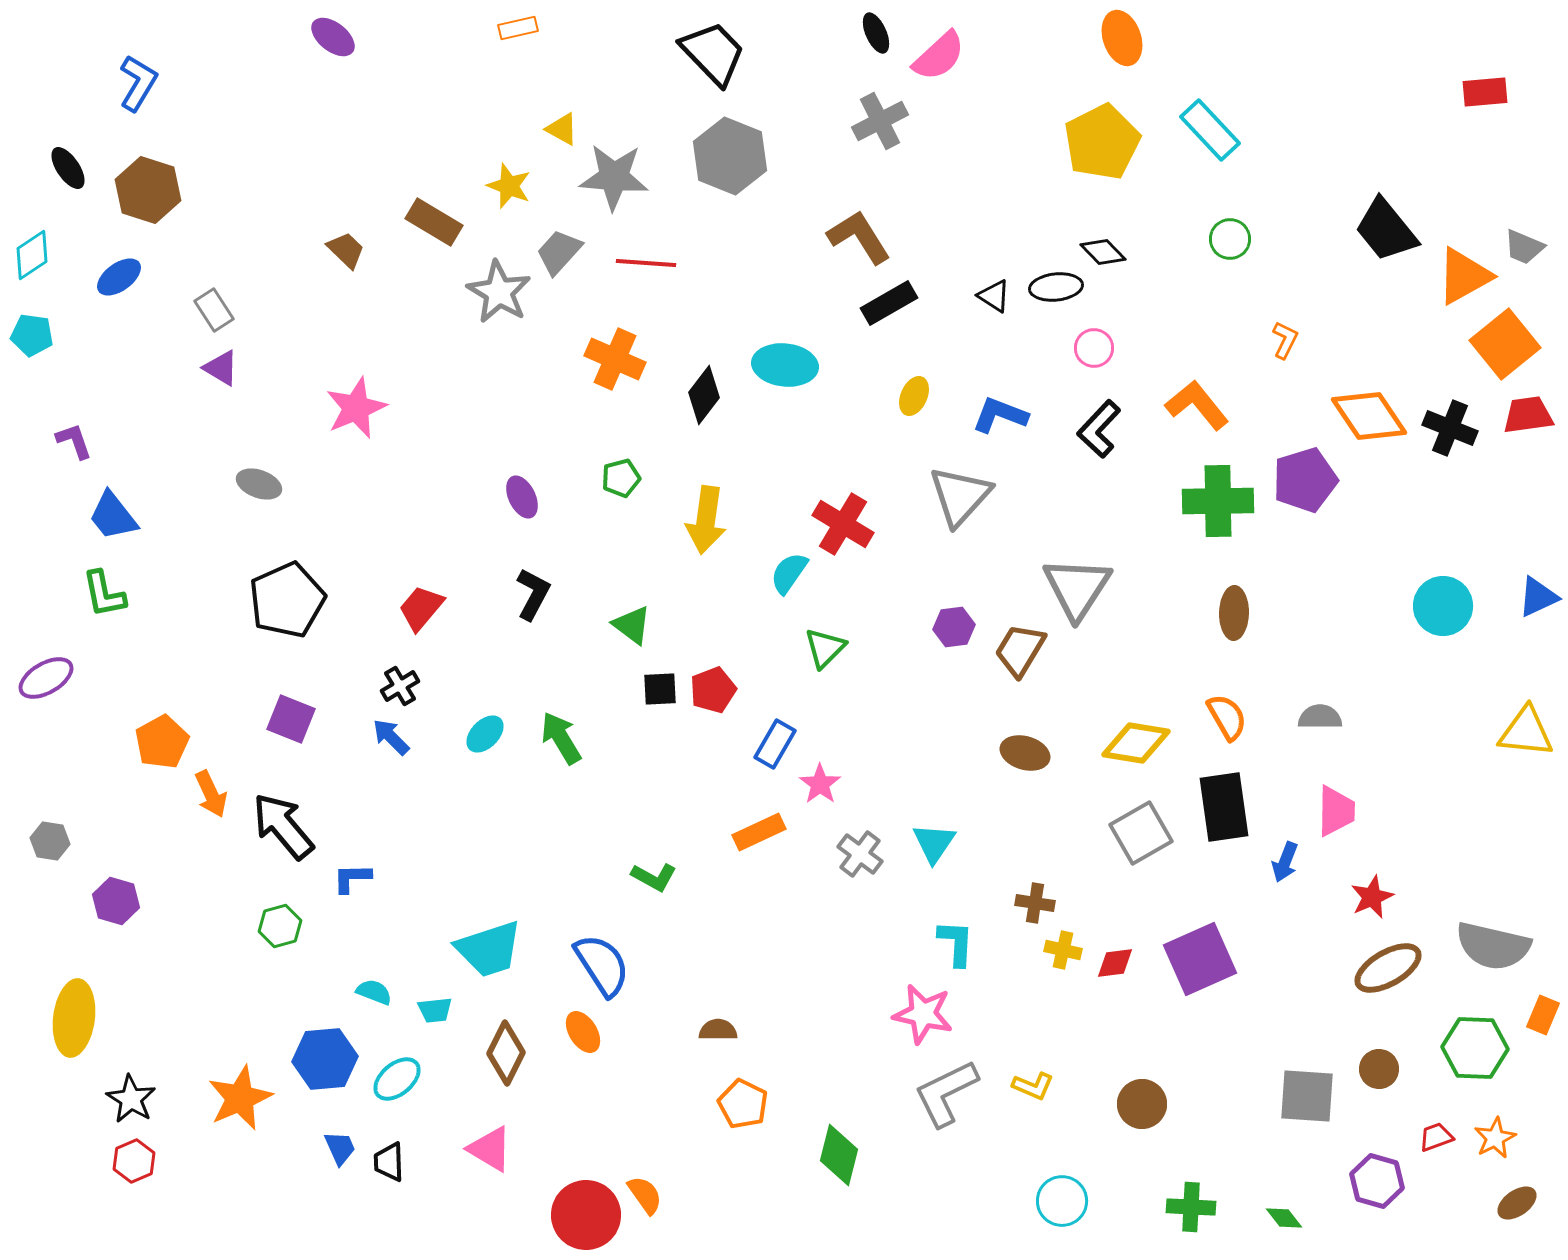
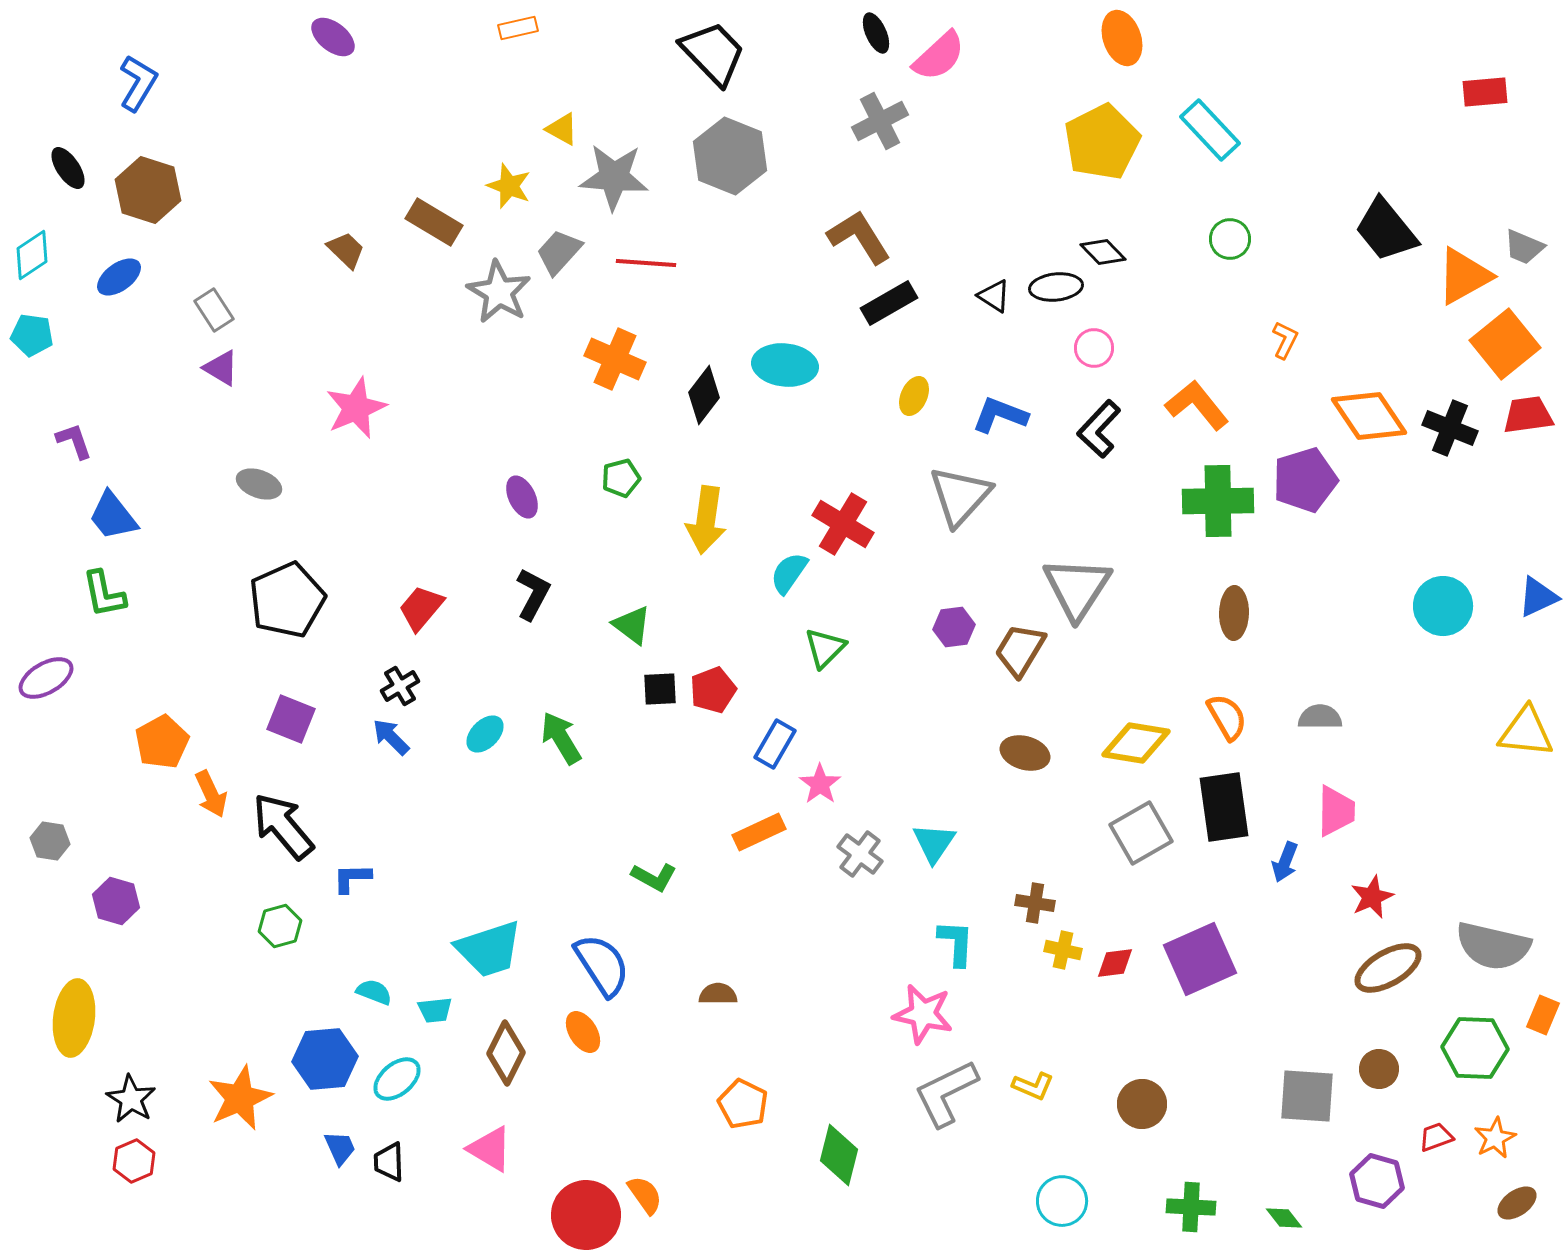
brown semicircle at (718, 1030): moved 36 px up
